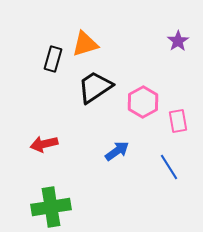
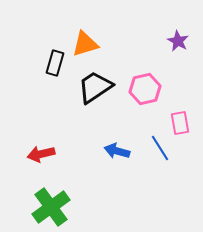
purple star: rotated 10 degrees counterclockwise
black rectangle: moved 2 px right, 4 px down
pink hexagon: moved 2 px right, 13 px up; rotated 16 degrees clockwise
pink rectangle: moved 2 px right, 2 px down
red arrow: moved 3 px left, 10 px down
blue arrow: rotated 130 degrees counterclockwise
blue line: moved 9 px left, 19 px up
green cross: rotated 27 degrees counterclockwise
